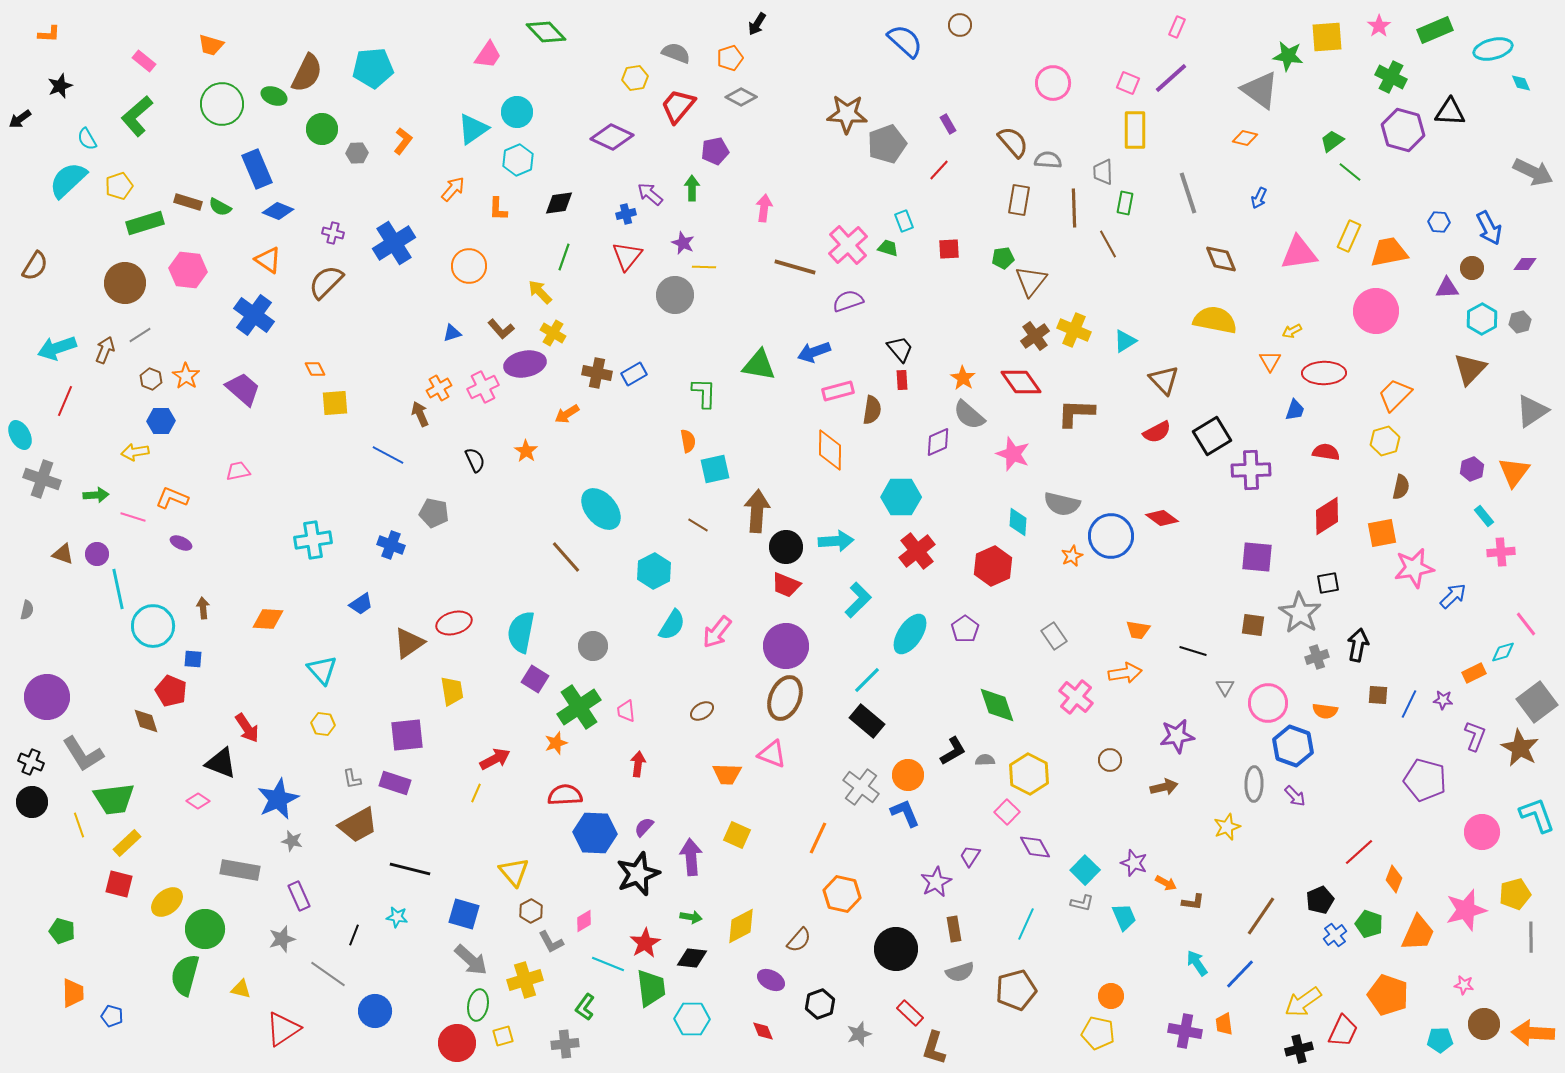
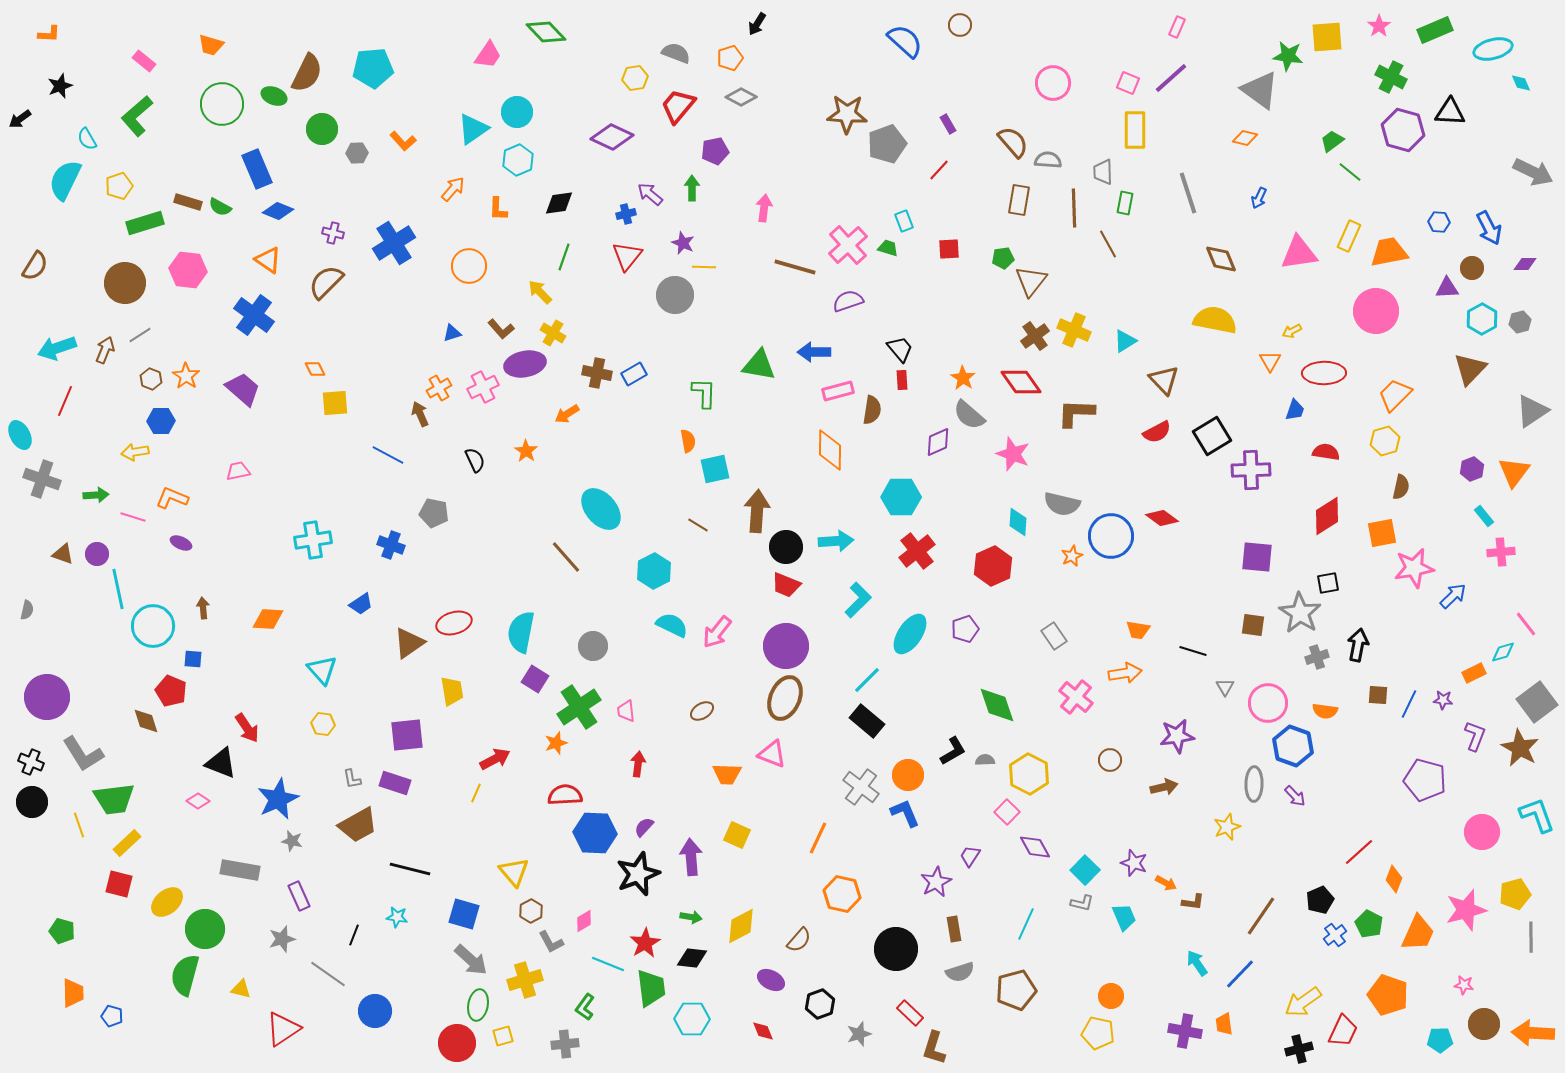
orange L-shape at (403, 141): rotated 100 degrees clockwise
cyan semicircle at (68, 180): moved 3 px left; rotated 21 degrees counterclockwise
blue arrow at (814, 352): rotated 20 degrees clockwise
cyan semicircle at (672, 625): rotated 96 degrees counterclockwise
purple pentagon at (965, 629): rotated 16 degrees clockwise
green pentagon at (1369, 924): rotated 8 degrees clockwise
